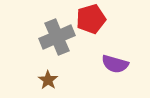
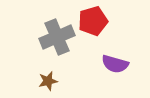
red pentagon: moved 2 px right, 2 px down
brown star: moved 1 px down; rotated 24 degrees clockwise
